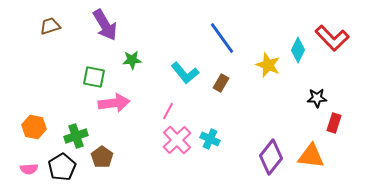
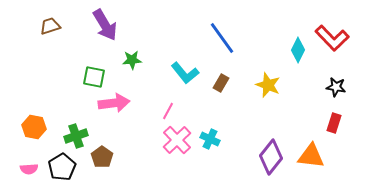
yellow star: moved 20 px down
black star: moved 19 px right, 11 px up; rotated 12 degrees clockwise
